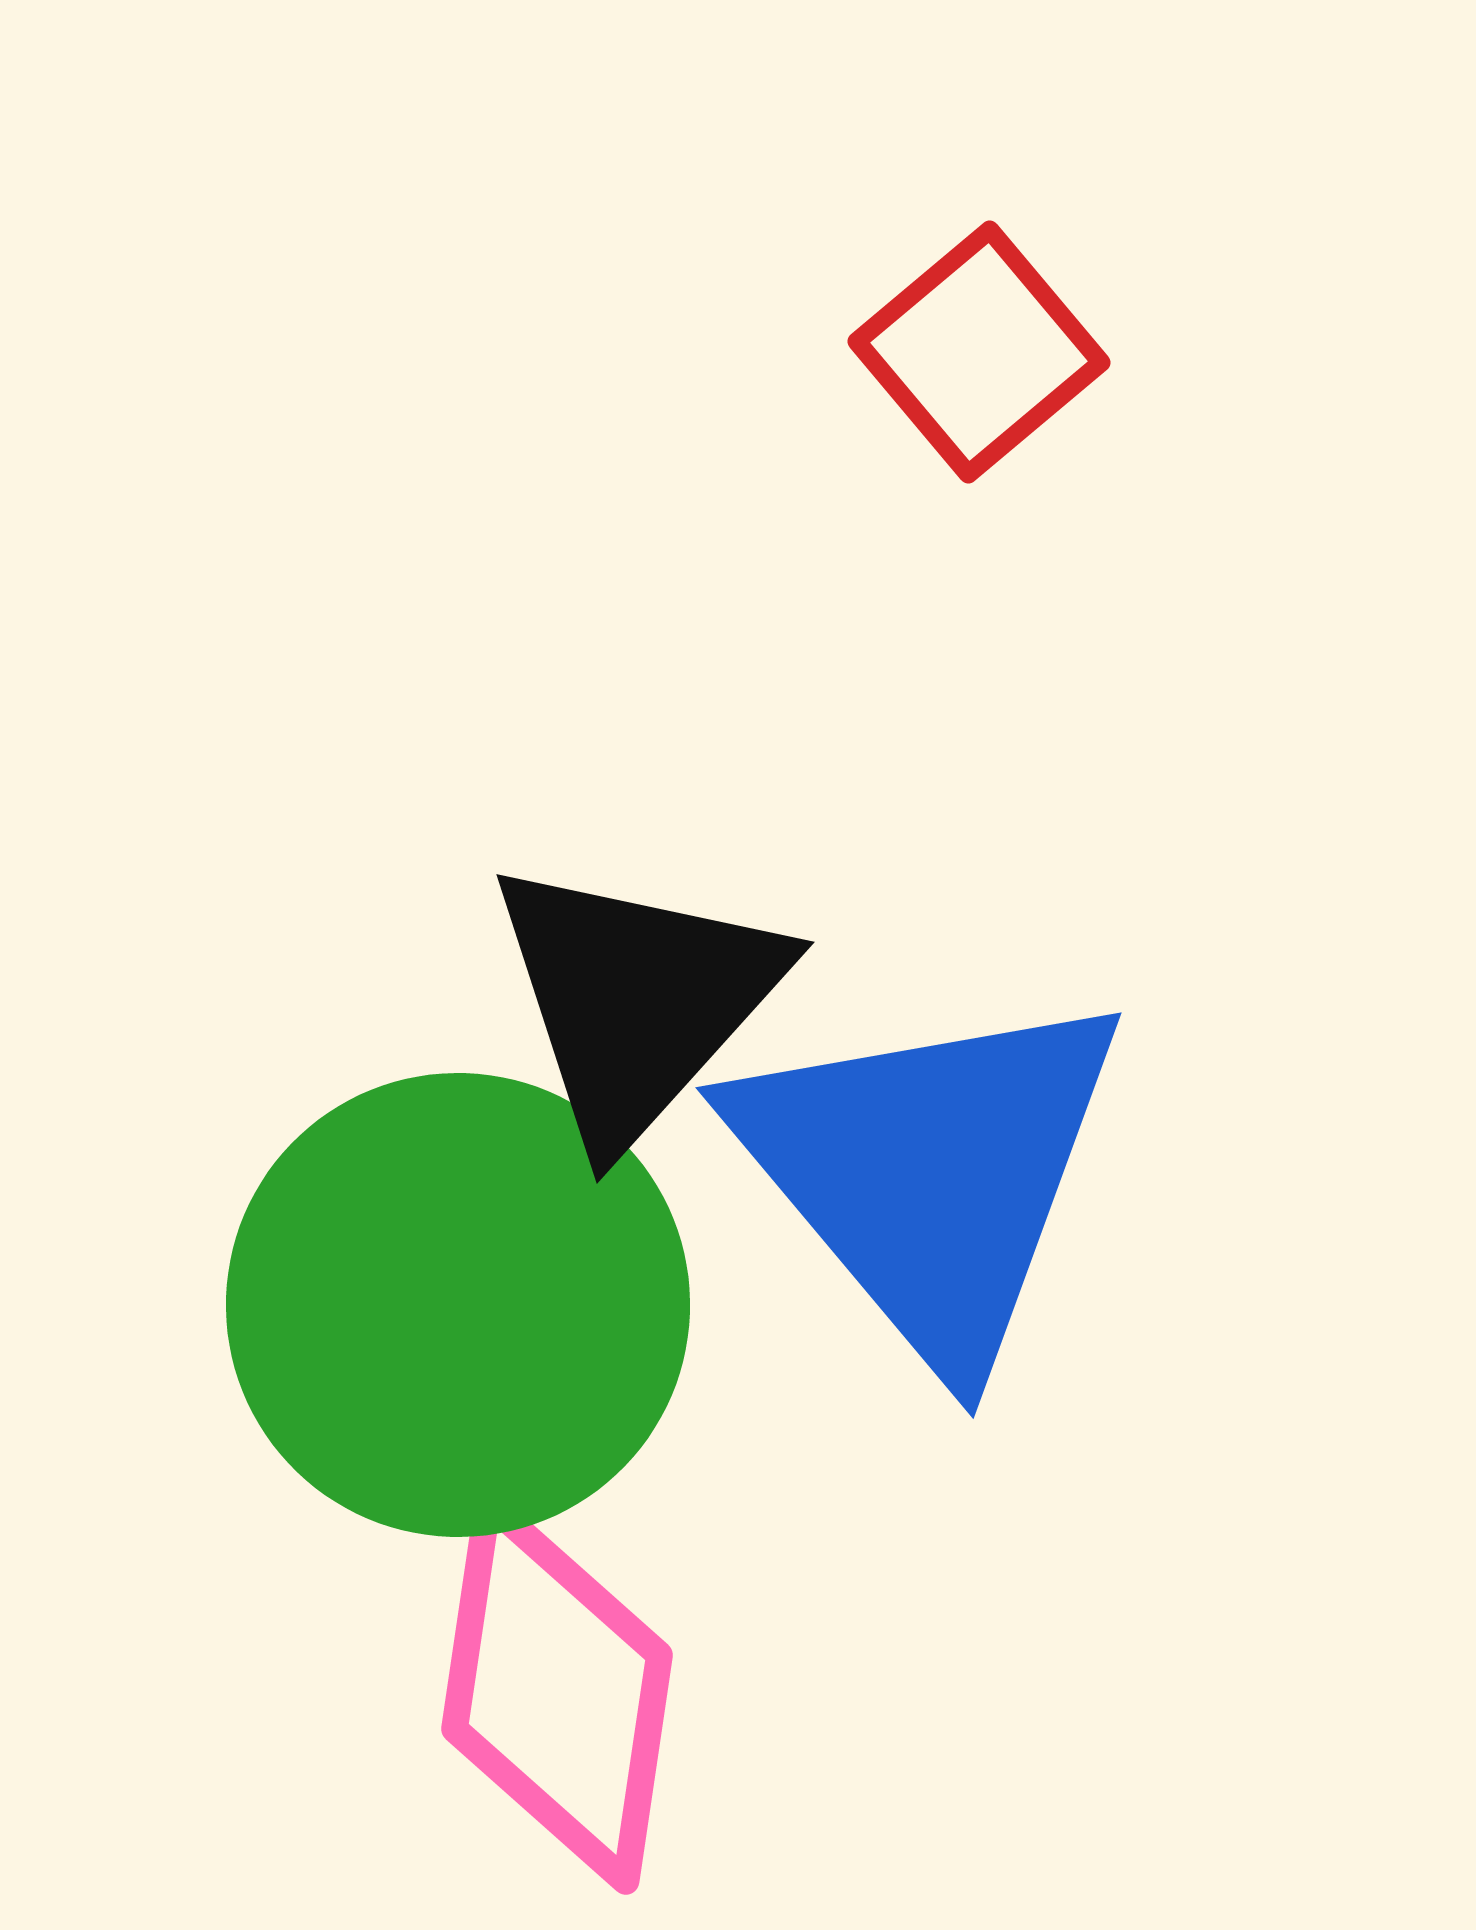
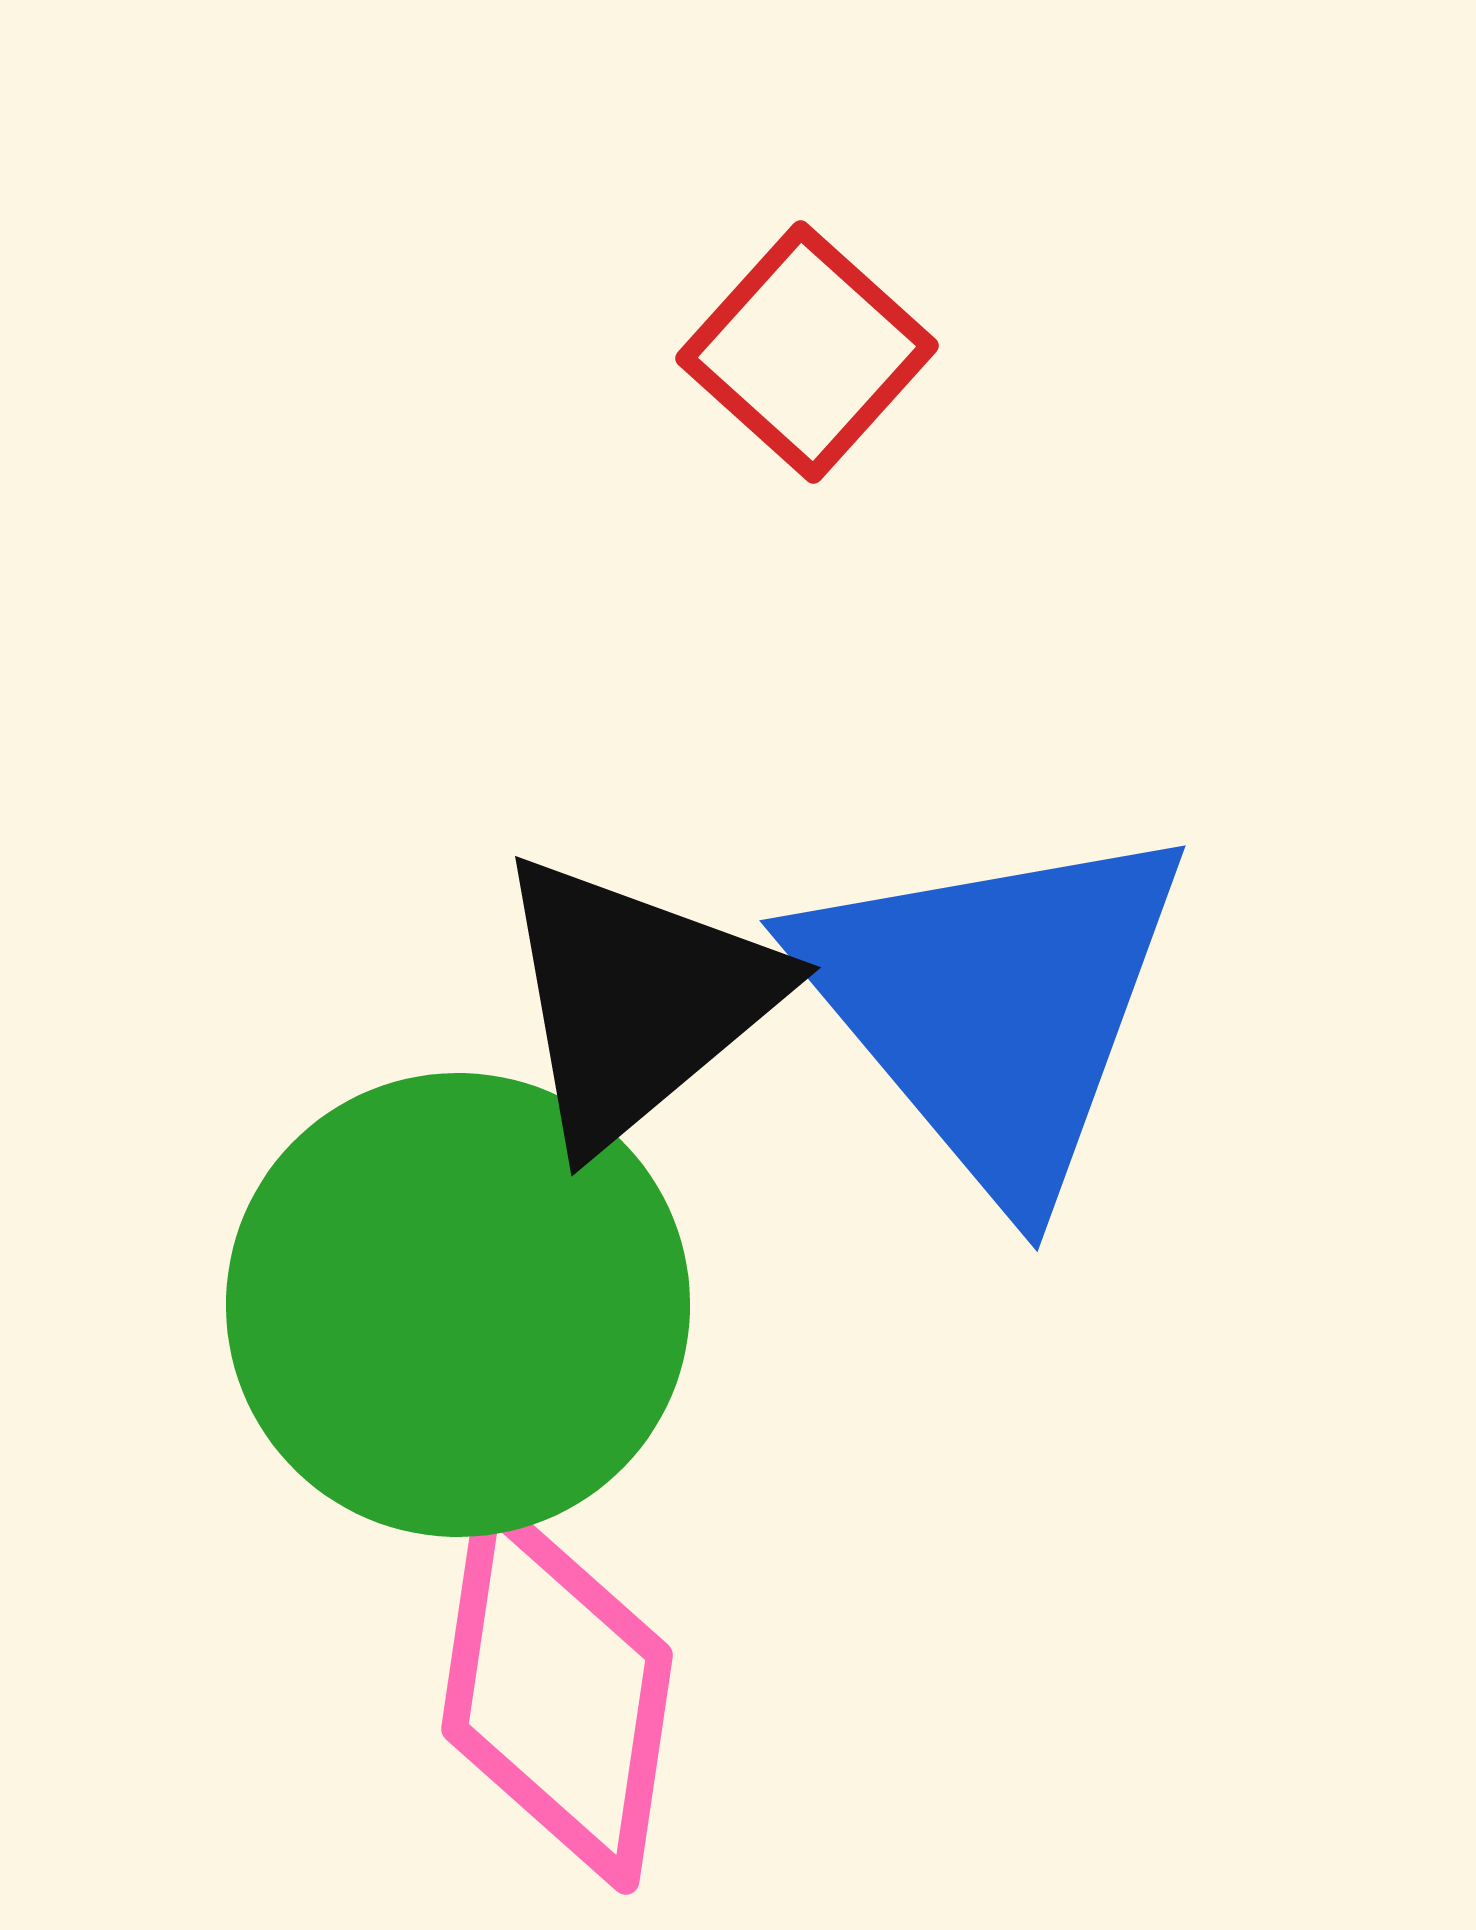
red square: moved 172 px left; rotated 8 degrees counterclockwise
black triangle: rotated 8 degrees clockwise
blue triangle: moved 64 px right, 167 px up
